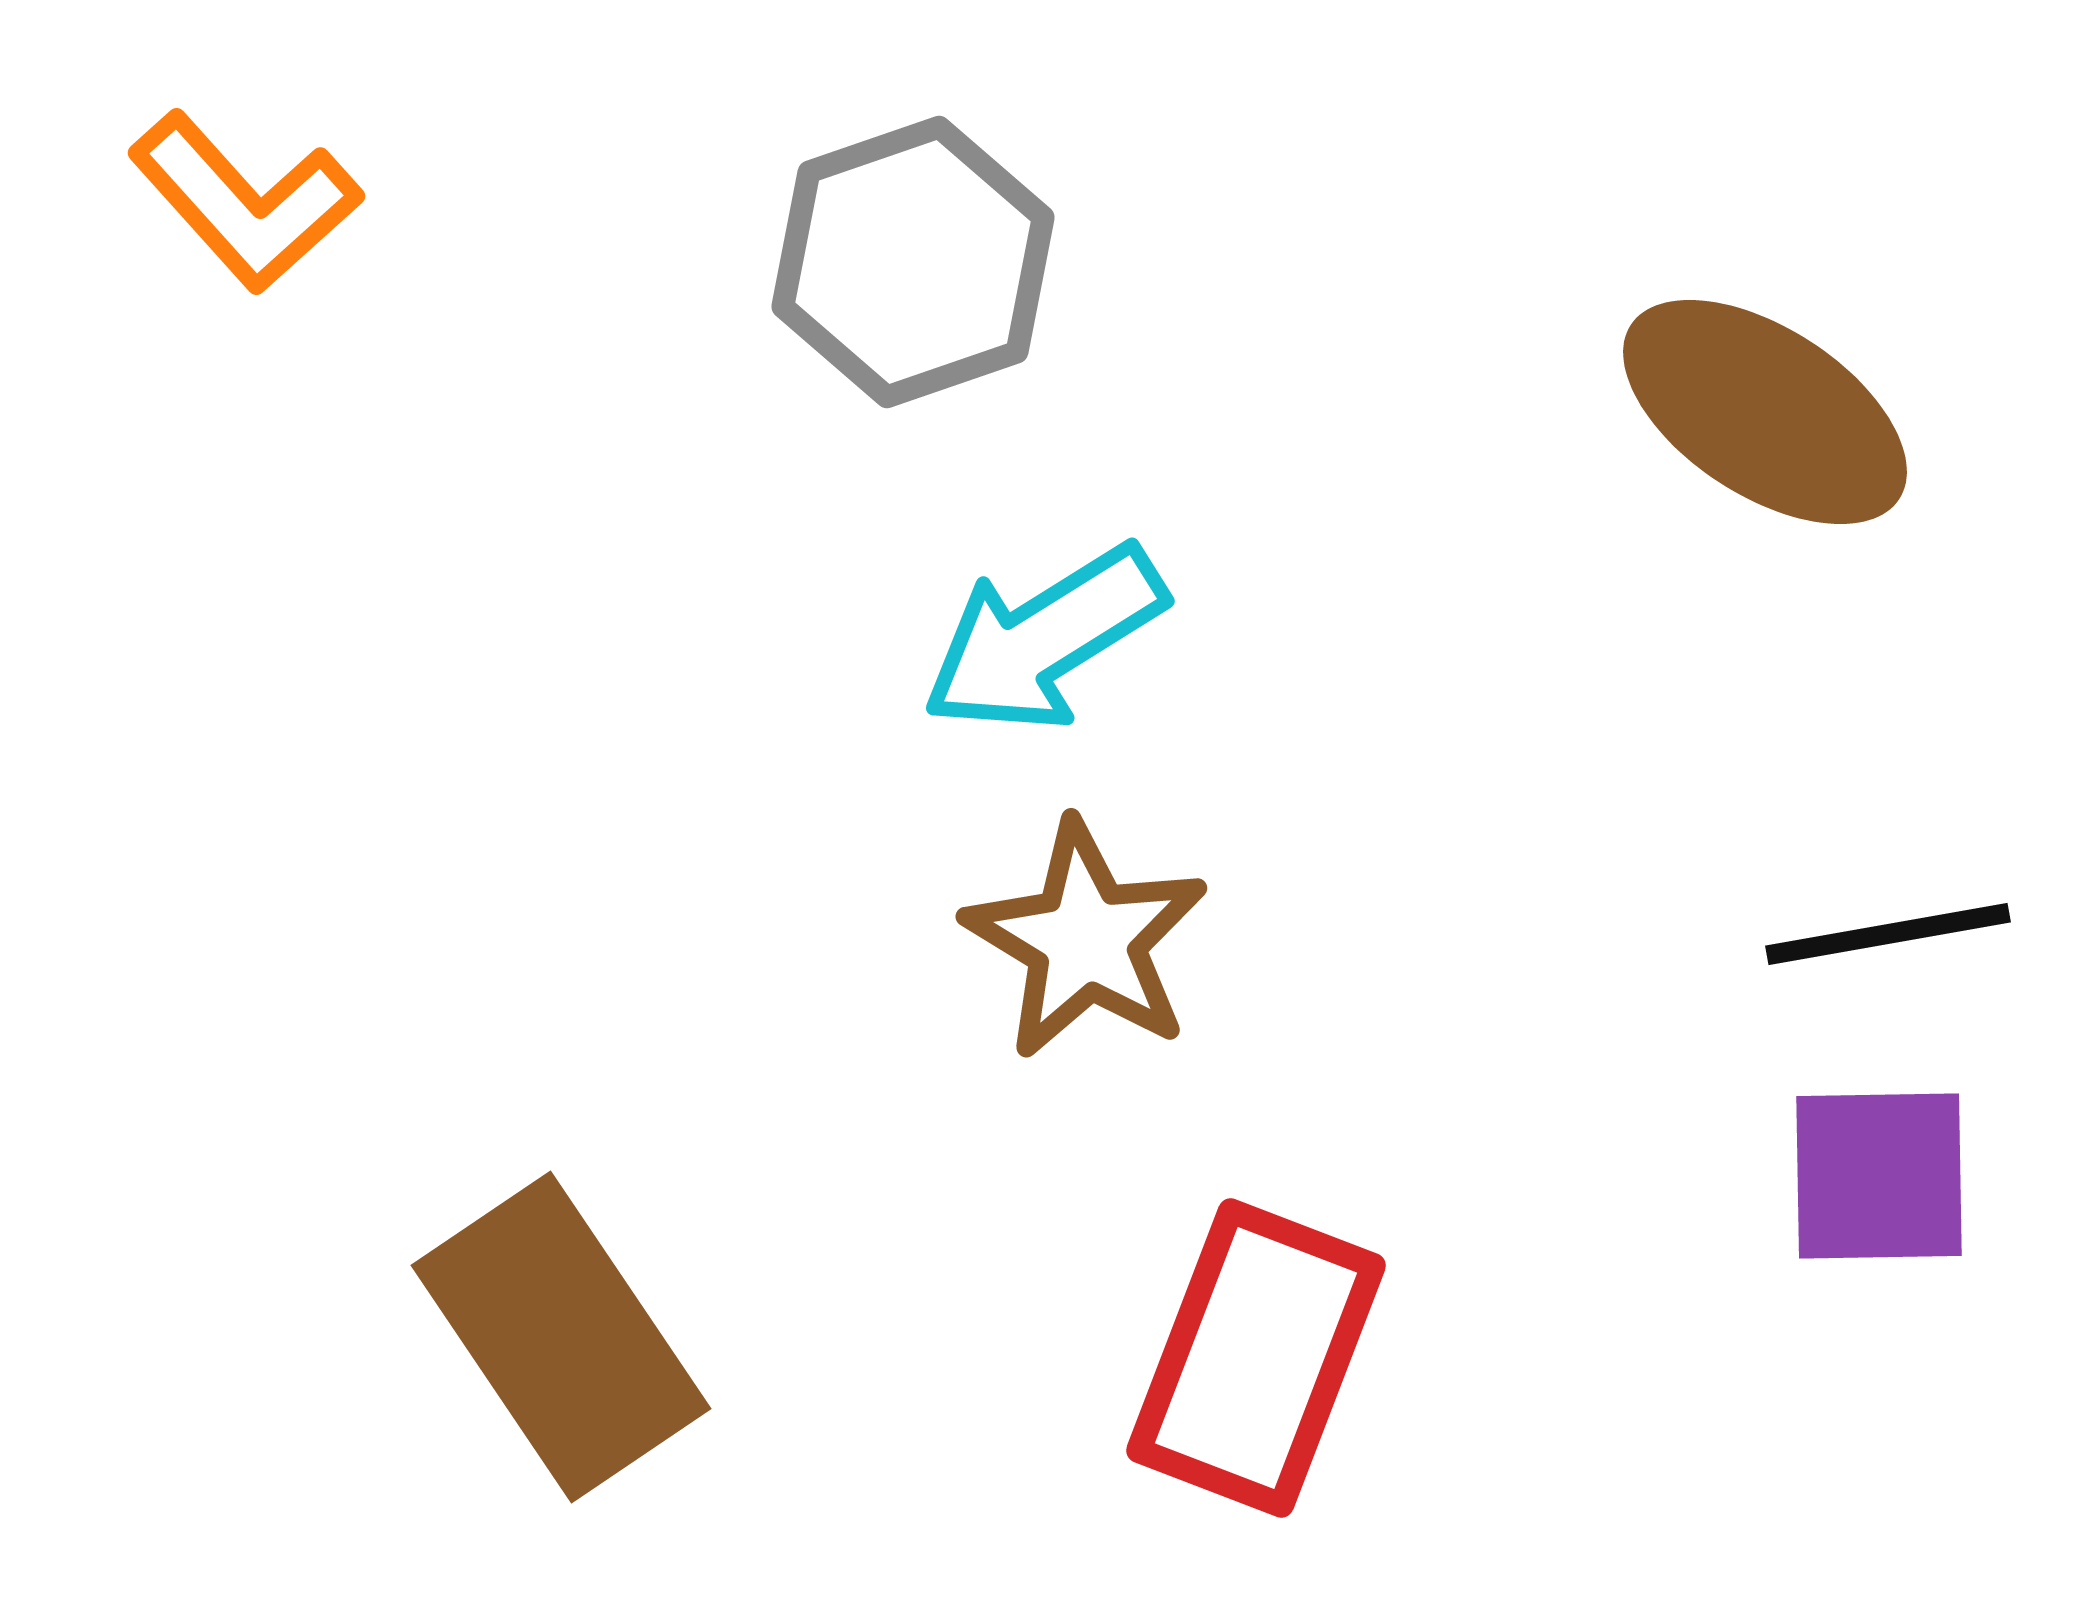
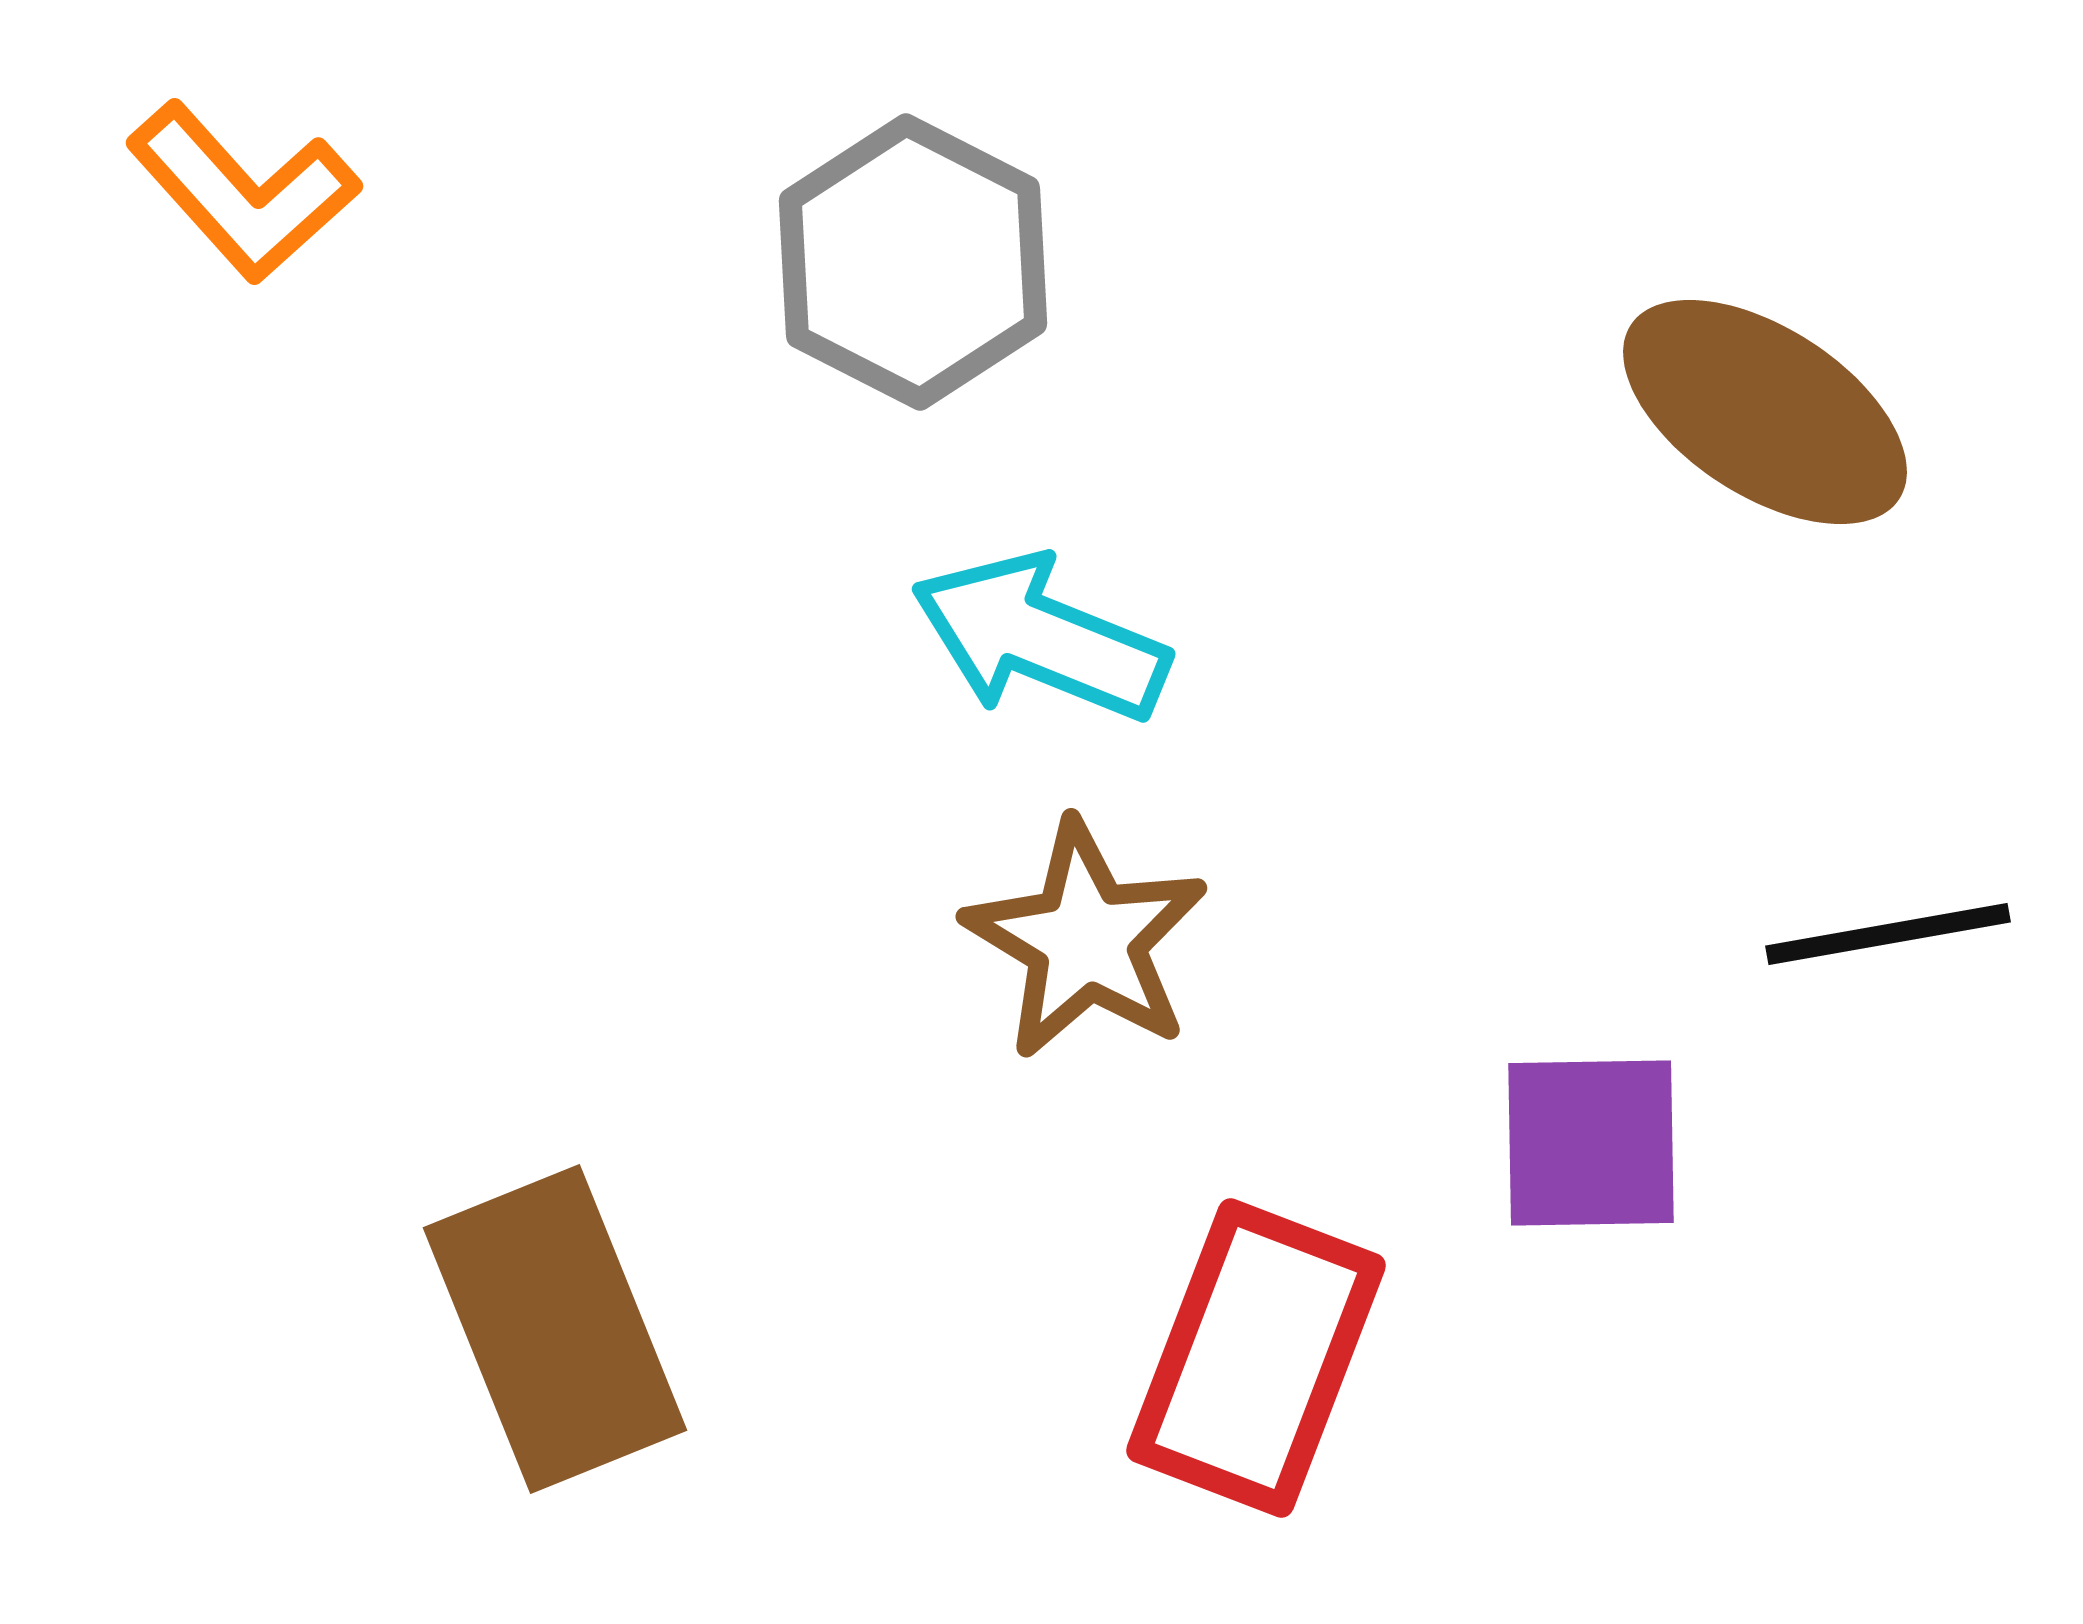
orange L-shape: moved 2 px left, 10 px up
gray hexagon: rotated 14 degrees counterclockwise
cyan arrow: moved 4 px left, 1 px up; rotated 54 degrees clockwise
purple square: moved 288 px left, 33 px up
brown rectangle: moved 6 px left, 8 px up; rotated 12 degrees clockwise
